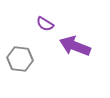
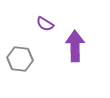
purple arrow: rotated 68 degrees clockwise
